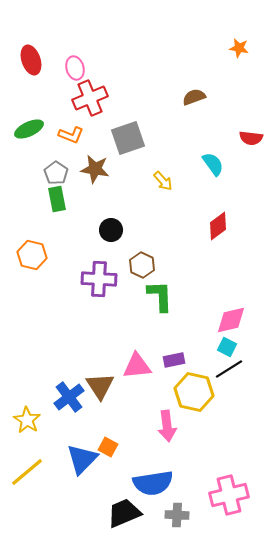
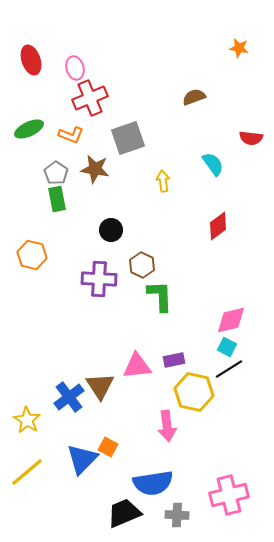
yellow arrow: rotated 145 degrees counterclockwise
